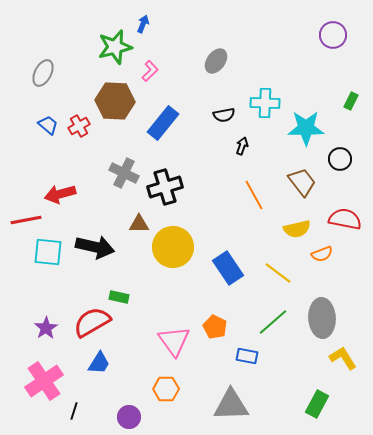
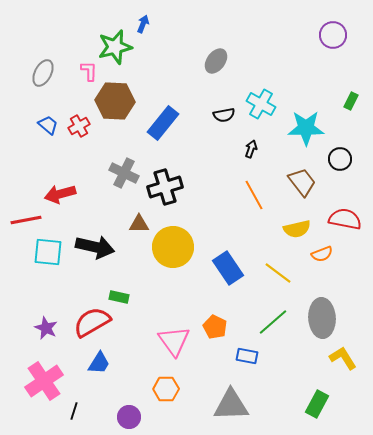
pink L-shape at (150, 71): moved 61 px left; rotated 45 degrees counterclockwise
cyan cross at (265, 103): moved 4 px left, 1 px down; rotated 28 degrees clockwise
black arrow at (242, 146): moved 9 px right, 3 px down
purple star at (46, 328): rotated 15 degrees counterclockwise
